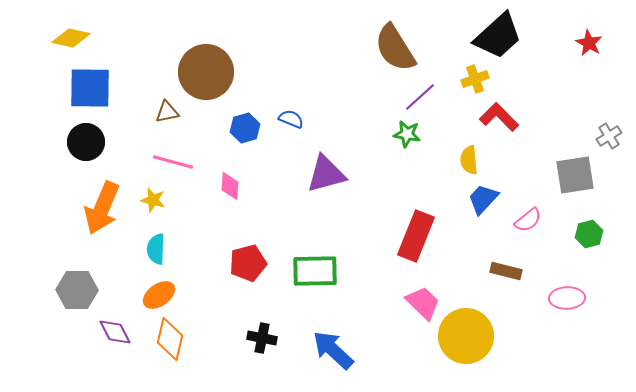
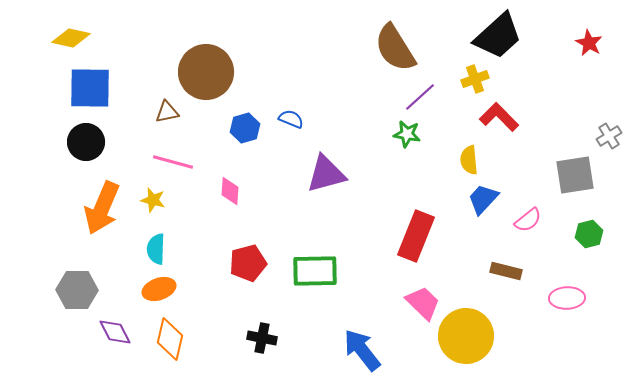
pink diamond: moved 5 px down
orange ellipse: moved 6 px up; rotated 16 degrees clockwise
blue arrow: moved 29 px right; rotated 9 degrees clockwise
